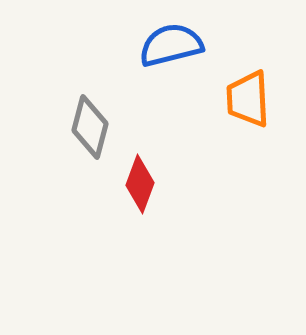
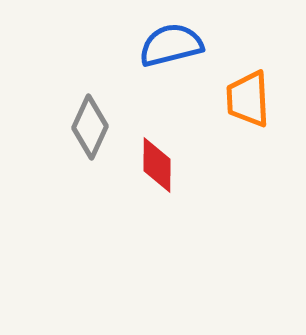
gray diamond: rotated 10 degrees clockwise
red diamond: moved 17 px right, 19 px up; rotated 20 degrees counterclockwise
